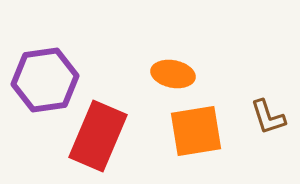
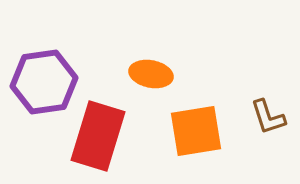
orange ellipse: moved 22 px left
purple hexagon: moved 1 px left, 2 px down
red rectangle: rotated 6 degrees counterclockwise
